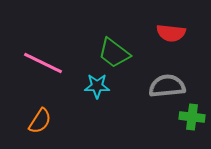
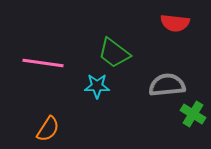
red semicircle: moved 4 px right, 10 px up
pink line: rotated 18 degrees counterclockwise
gray semicircle: moved 1 px up
green cross: moved 1 px right, 3 px up; rotated 25 degrees clockwise
orange semicircle: moved 8 px right, 8 px down
